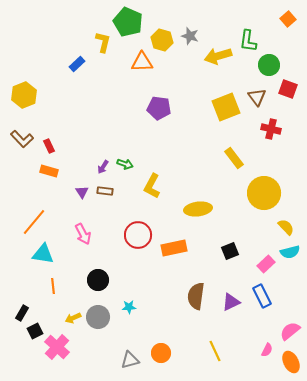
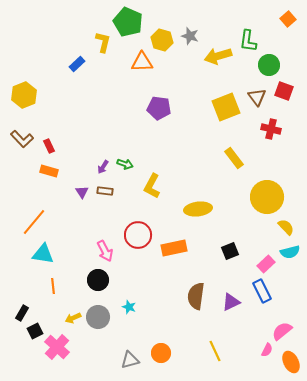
red square at (288, 89): moved 4 px left, 2 px down
yellow circle at (264, 193): moved 3 px right, 4 px down
pink arrow at (83, 234): moved 22 px right, 17 px down
blue rectangle at (262, 296): moved 5 px up
cyan star at (129, 307): rotated 24 degrees clockwise
pink semicircle at (290, 331): moved 8 px left
